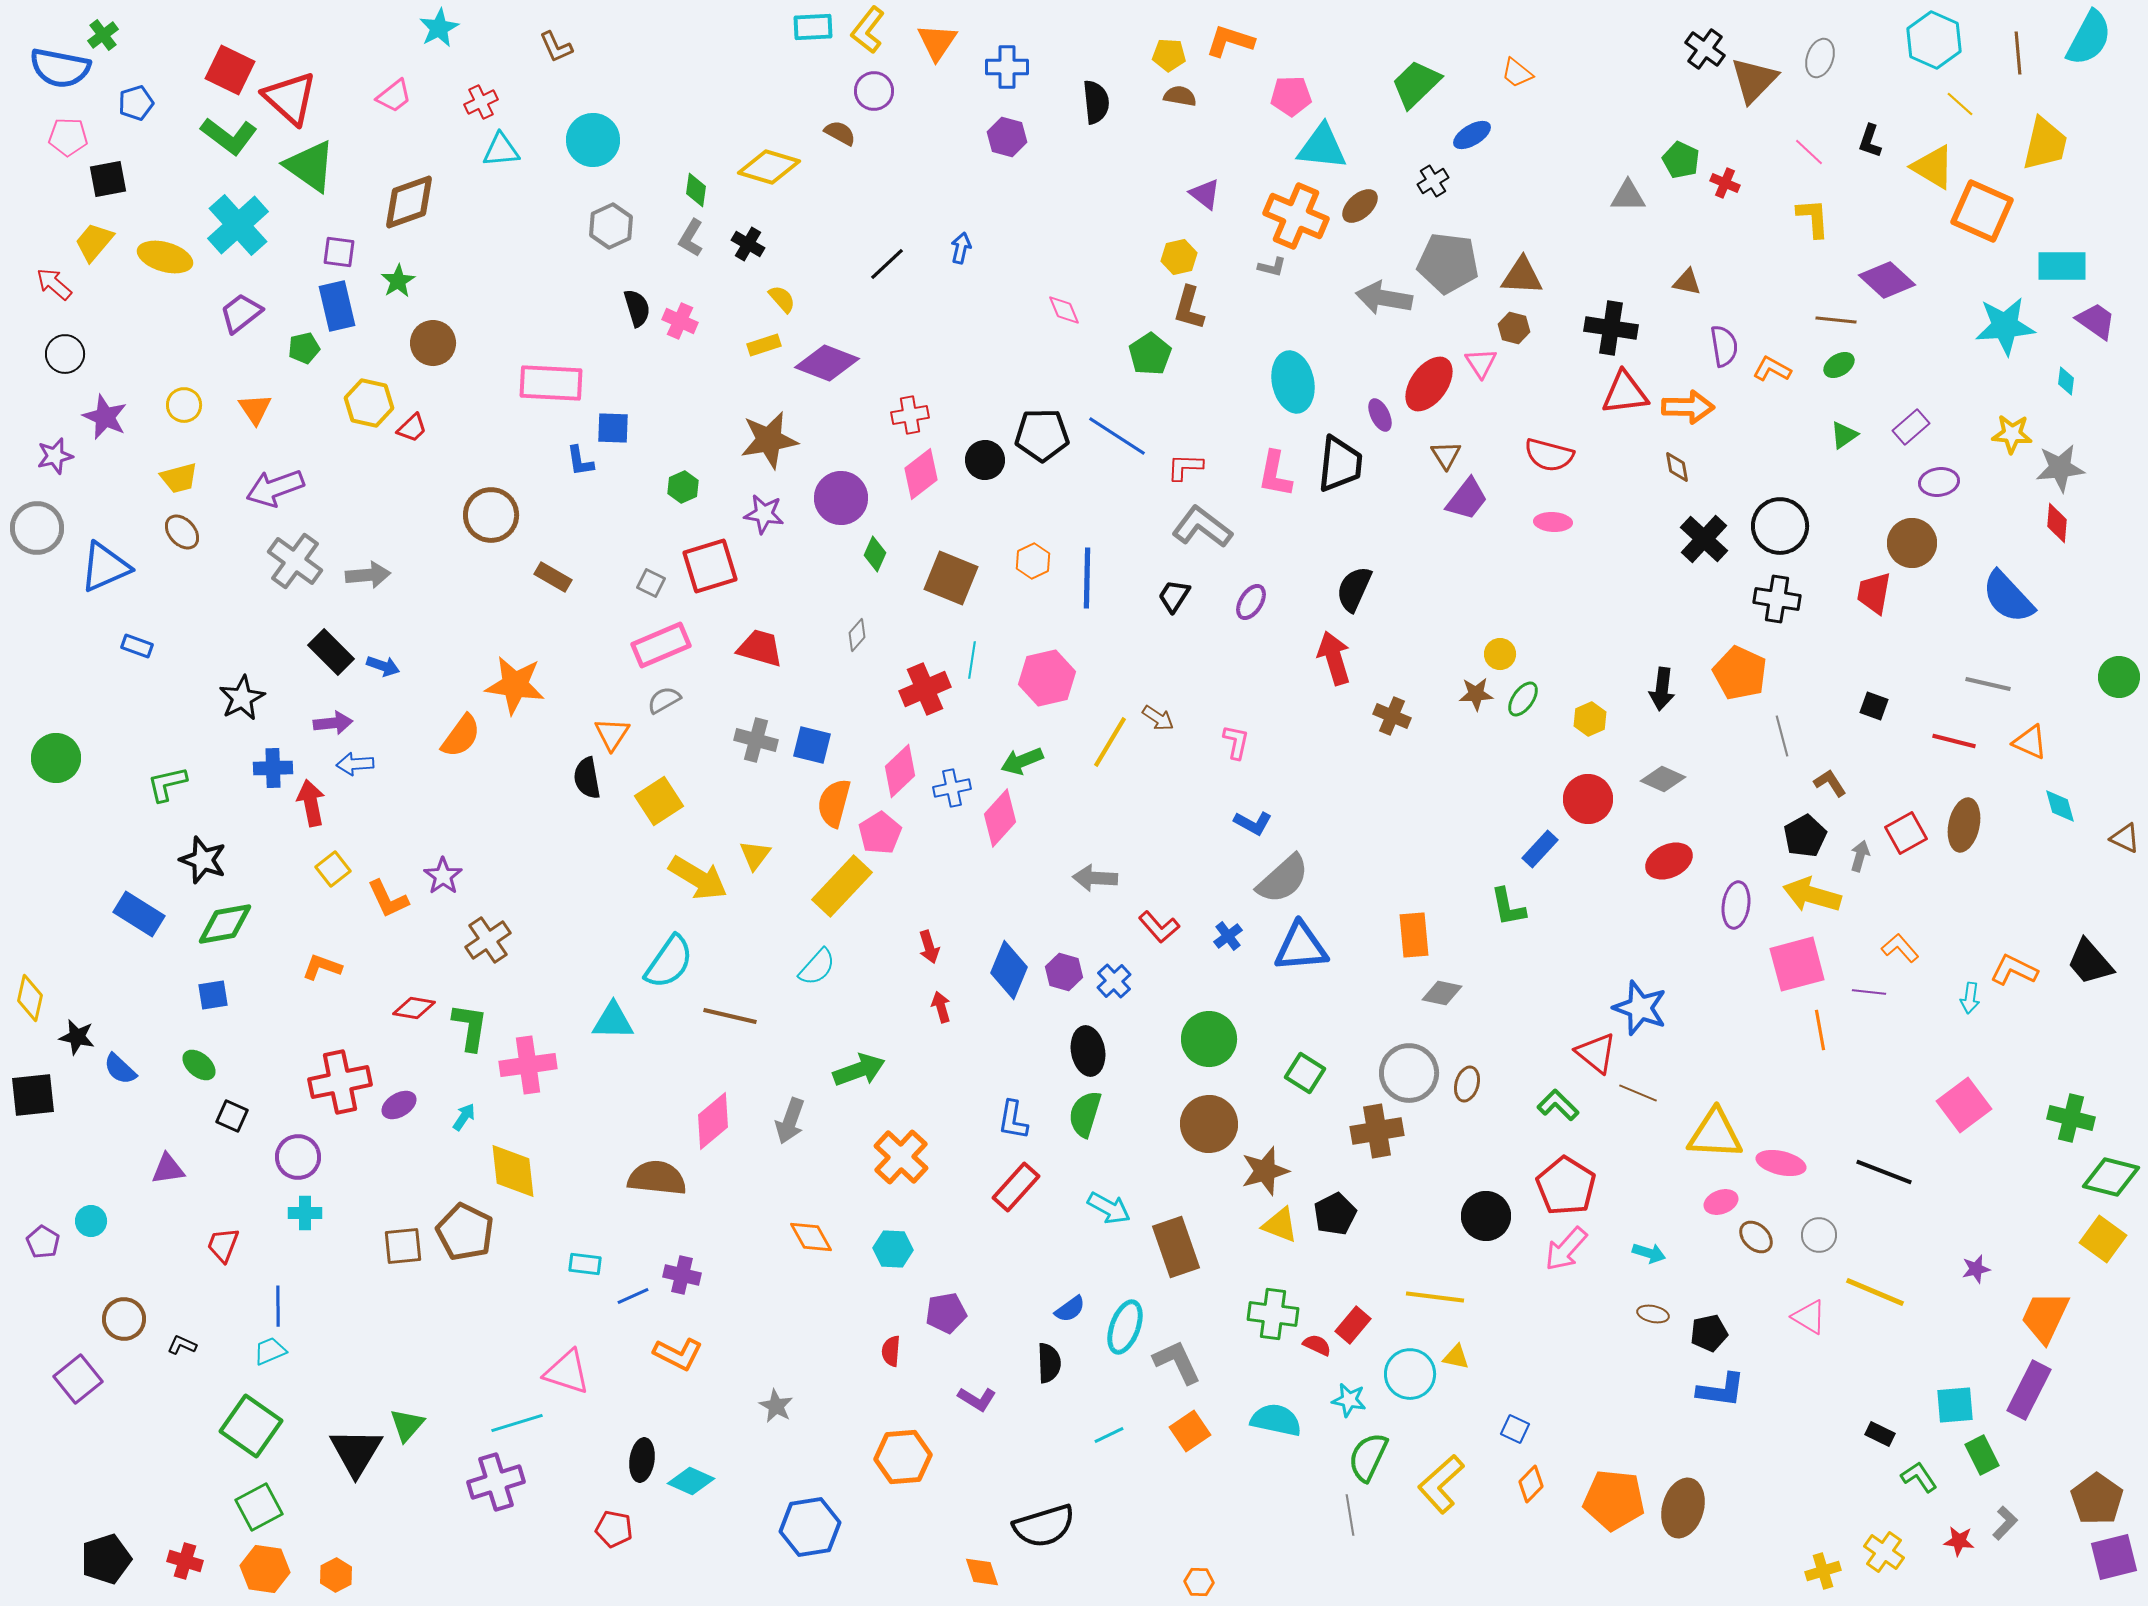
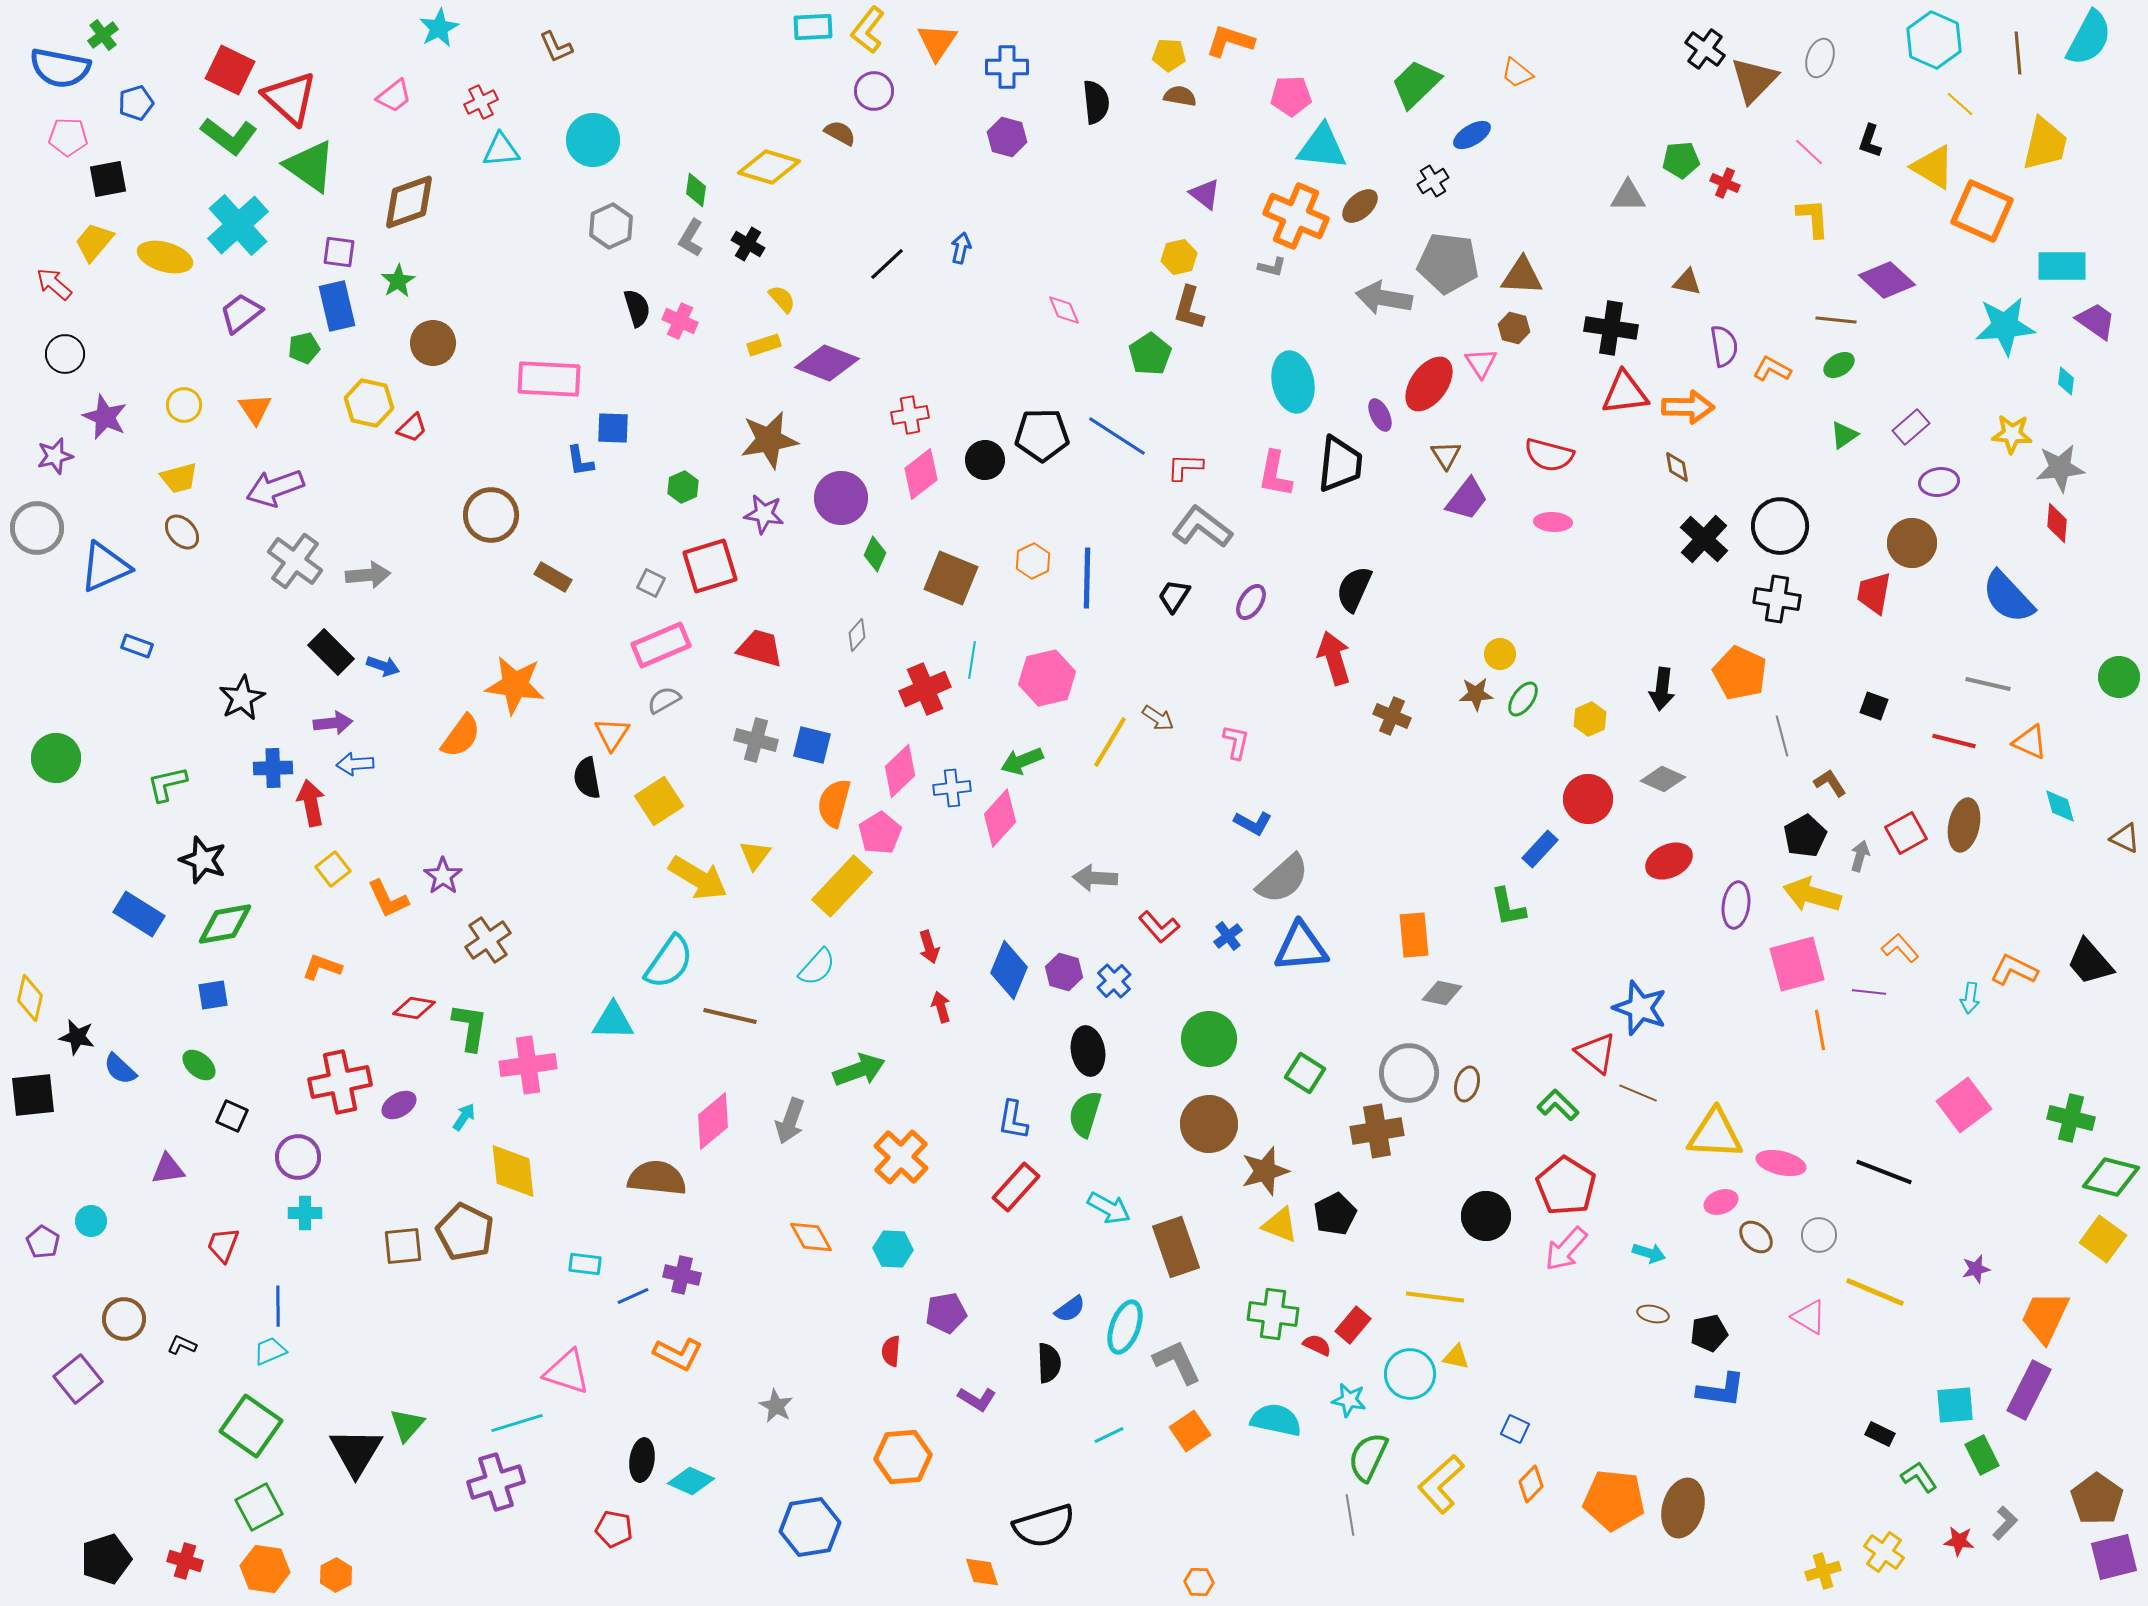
green pentagon at (1681, 160): rotated 30 degrees counterclockwise
pink rectangle at (551, 383): moved 2 px left, 4 px up
blue cross at (952, 788): rotated 6 degrees clockwise
